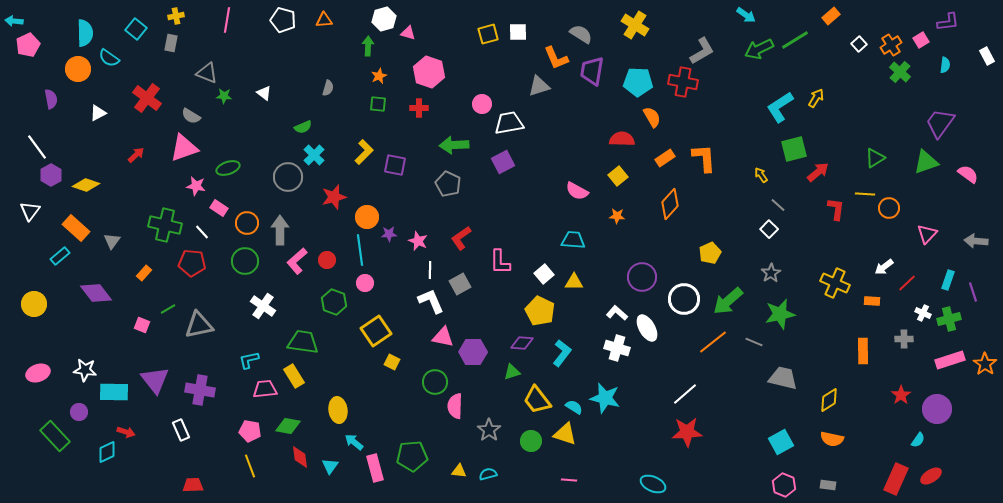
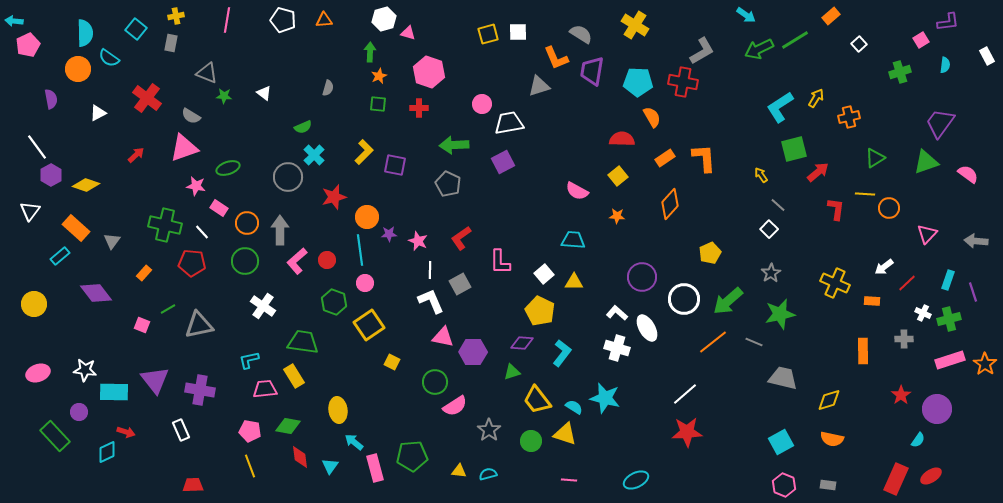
orange cross at (891, 45): moved 42 px left, 72 px down; rotated 20 degrees clockwise
green arrow at (368, 46): moved 2 px right, 6 px down
green cross at (900, 72): rotated 30 degrees clockwise
yellow square at (376, 331): moved 7 px left, 6 px up
yellow diamond at (829, 400): rotated 15 degrees clockwise
pink semicircle at (455, 406): rotated 125 degrees counterclockwise
cyan ellipse at (653, 484): moved 17 px left, 4 px up; rotated 50 degrees counterclockwise
